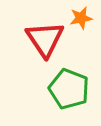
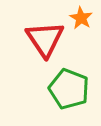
orange star: rotated 30 degrees counterclockwise
